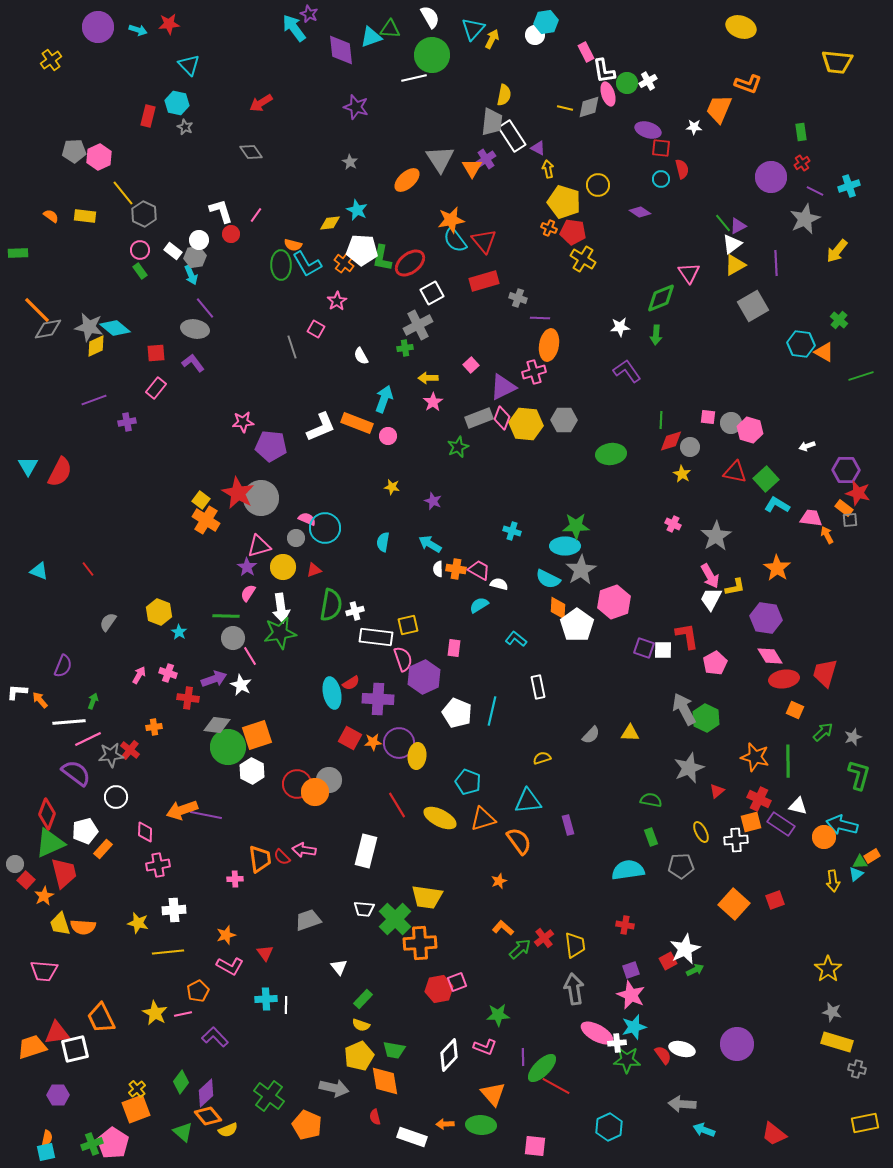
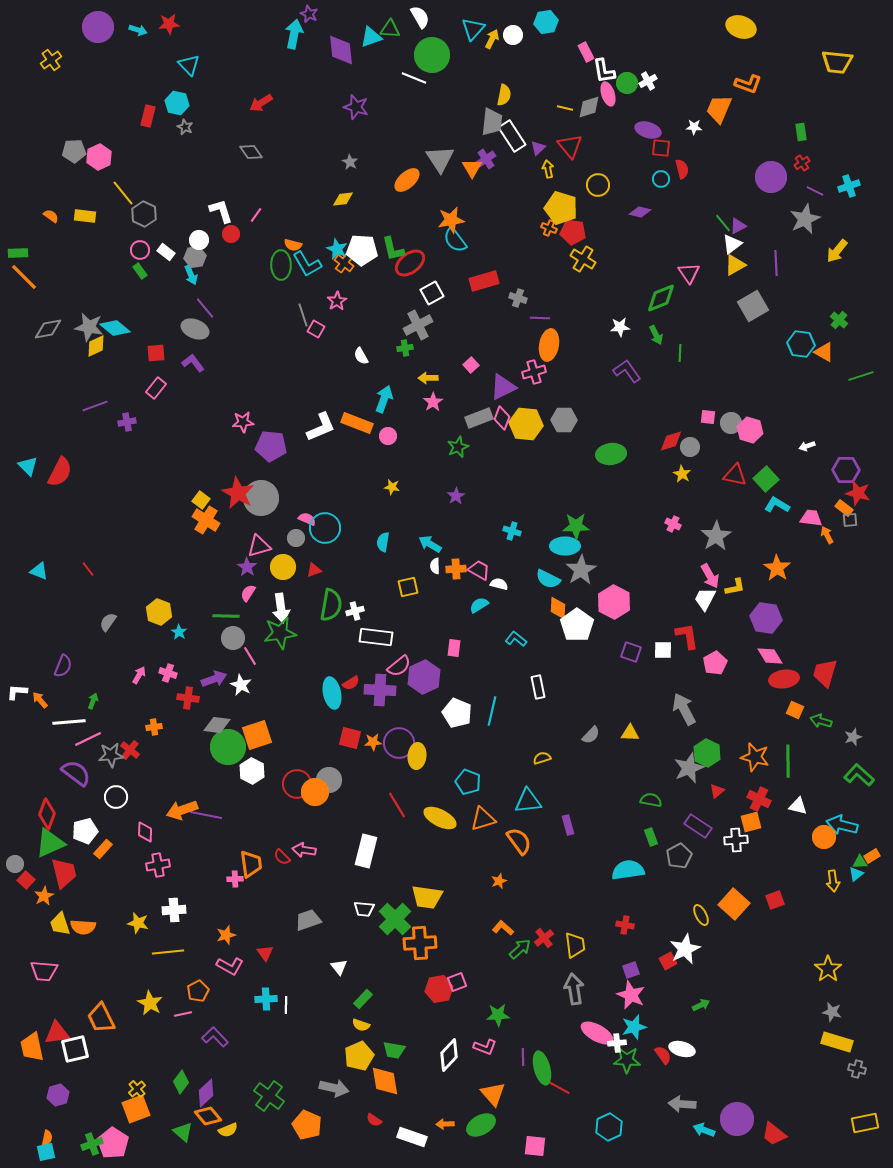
white semicircle at (430, 17): moved 10 px left
cyan arrow at (294, 28): moved 6 px down; rotated 48 degrees clockwise
white circle at (535, 35): moved 22 px left
white line at (414, 78): rotated 35 degrees clockwise
purple triangle at (538, 148): rotated 49 degrees clockwise
yellow pentagon at (564, 202): moved 3 px left, 6 px down
cyan star at (357, 210): moved 20 px left, 39 px down
purple diamond at (640, 212): rotated 20 degrees counterclockwise
yellow diamond at (330, 223): moved 13 px right, 24 px up
red triangle at (484, 241): moved 86 px right, 95 px up
white rectangle at (173, 251): moved 7 px left, 1 px down
green L-shape at (382, 258): moved 11 px right, 9 px up; rotated 24 degrees counterclockwise
orange line at (37, 310): moved 13 px left, 33 px up
gray ellipse at (195, 329): rotated 12 degrees clockwise
green arrow at (656, 335): rotated 30 degrees counterclockwise
gray line at (292, 347): moved 11 px right, 32 px up
purple line at (94, 400): moved 1 px right, 6 px down
green line at (661, 420): moved 19 px right, 67 px up
cyan triangle at (28, 466): rotated 15 degrees counterclockwise
red triangle at (735, 472): moved 3 px down
purple star at (433, 501): moved 23 px right, 5 px up; rotated 18 degrees clockwise
white semicircle at (438, 569): moved 3 px left, 3 px up
orange cross at (456, 569): rotated 12 degrees counterclockwise
white trapezoid at (711, 599): moved 6 px left
pink hexagon at (614, 602): rotated 12 degrees counterclockwise
yellow square at (408, 625): moved 38 px up
purple square at (644, 648): moved 13 px left, 4 px down
pink semicircle at (403, 659): moved 4 px left, 7 px down; rotated 70 degrees clockwise
purple cross at (378, 699): moved 2 px right, 9 px up
green hexagon at (706, 718): moved 1 px right, 35 px down
green arrow at (823, 732): moved 2 px left, 11 px up; rotated 120 degrees counterclockwise
red square at (350, 738): rotated 15 degrees counterclockwise
green L-shape at (859, 775): rotated 64 degrees counterclockwise
purple rectangle at (781, 824): moved 83 px left, 2 px down
yellow ellipse at (701, 832): moved 83 px down
orange trapezoid at (260, 859): moved 9 px left, 5 px down
gray pentagon at (681, 866): moved 2 px left, 10 px up; rotated 25 degrees counterclockwise
green arrow at (695, 970): moved 6 px right, 35 px down
yellow star at (155, 1013): moved 5 px left, 10 px up
purple circle at (737, 1044): moved 75 px down
orange trapezoid at (32, 1047): rotated 84 degrees counterclockwise
green ellipse at (542, 1068): rotated 60 degrees counterclockwise
purple hexagon at (58, 1095): rotated 15 degrees counterclockwise
red semicircle at (375, 1117): moved 1 px left, 3 px down; rotated 42 degrees counterclockwise
green ellipse at (481, 1125): rotated 32 degrees counterclockwise
